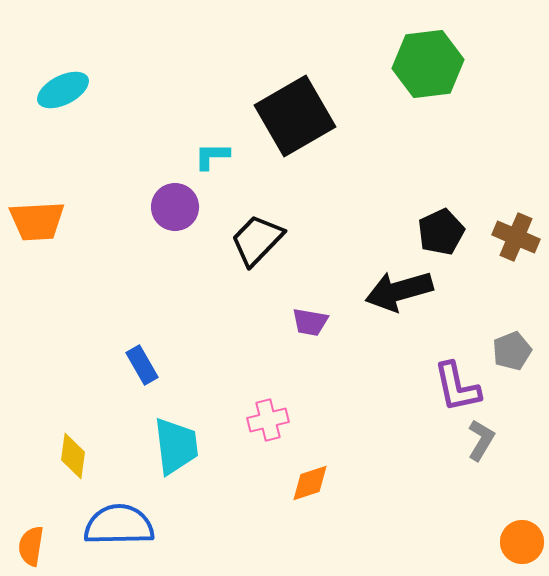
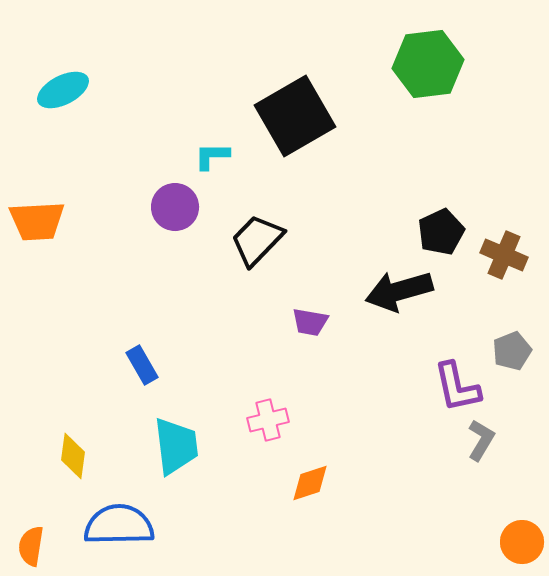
brown cross: moved 12 px left, 18 px down
